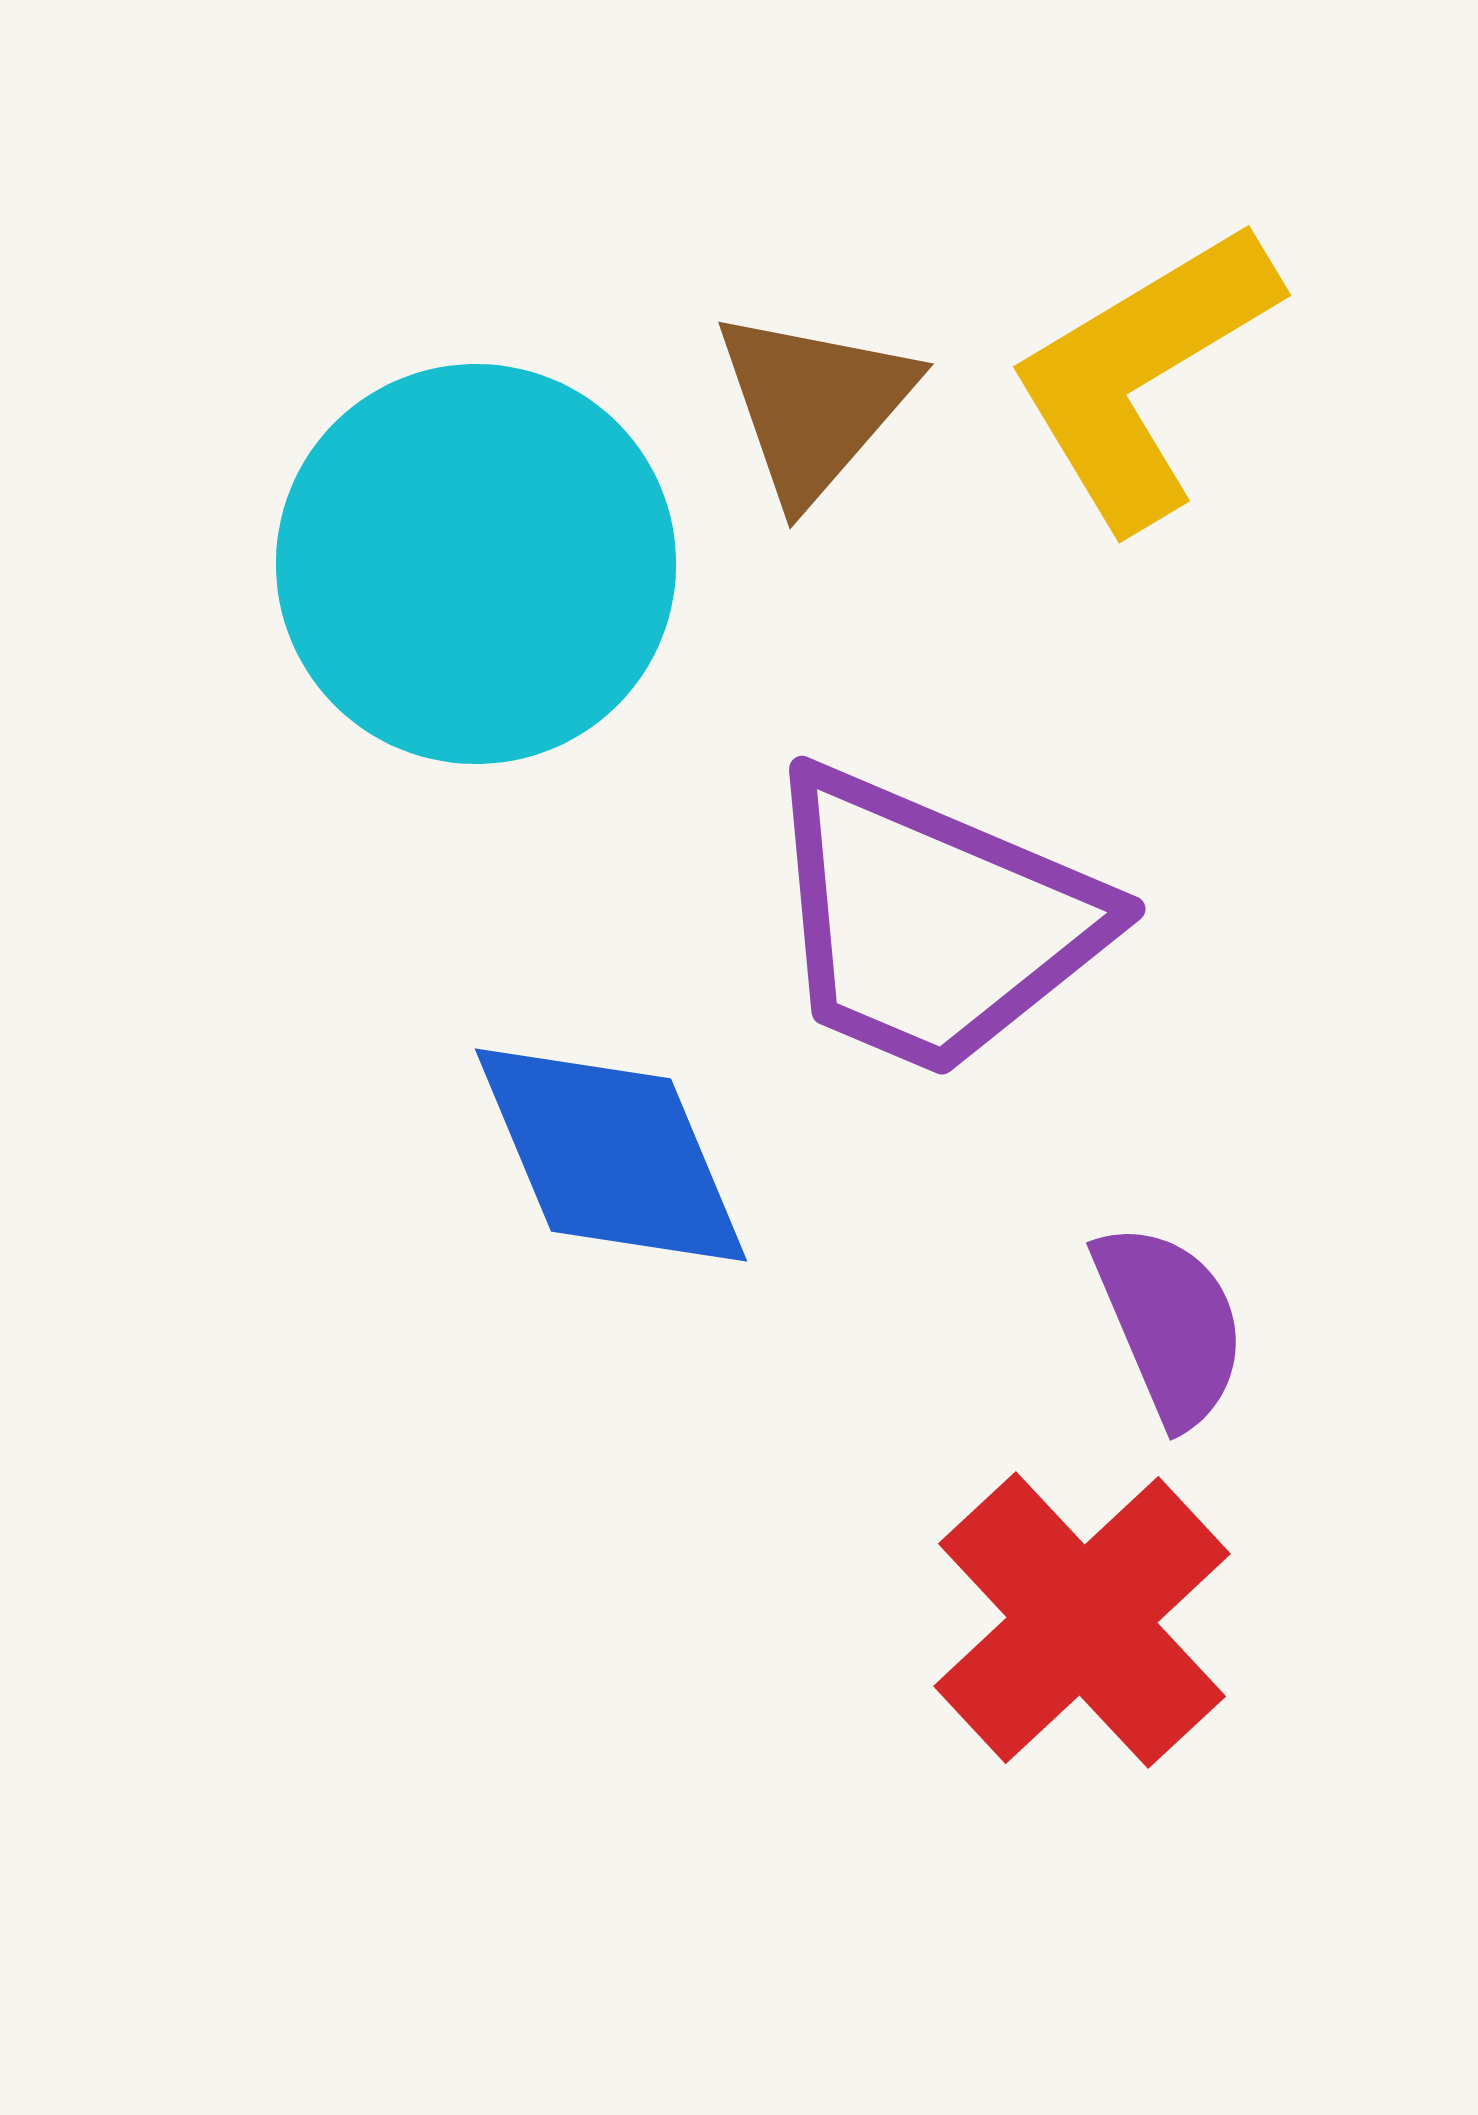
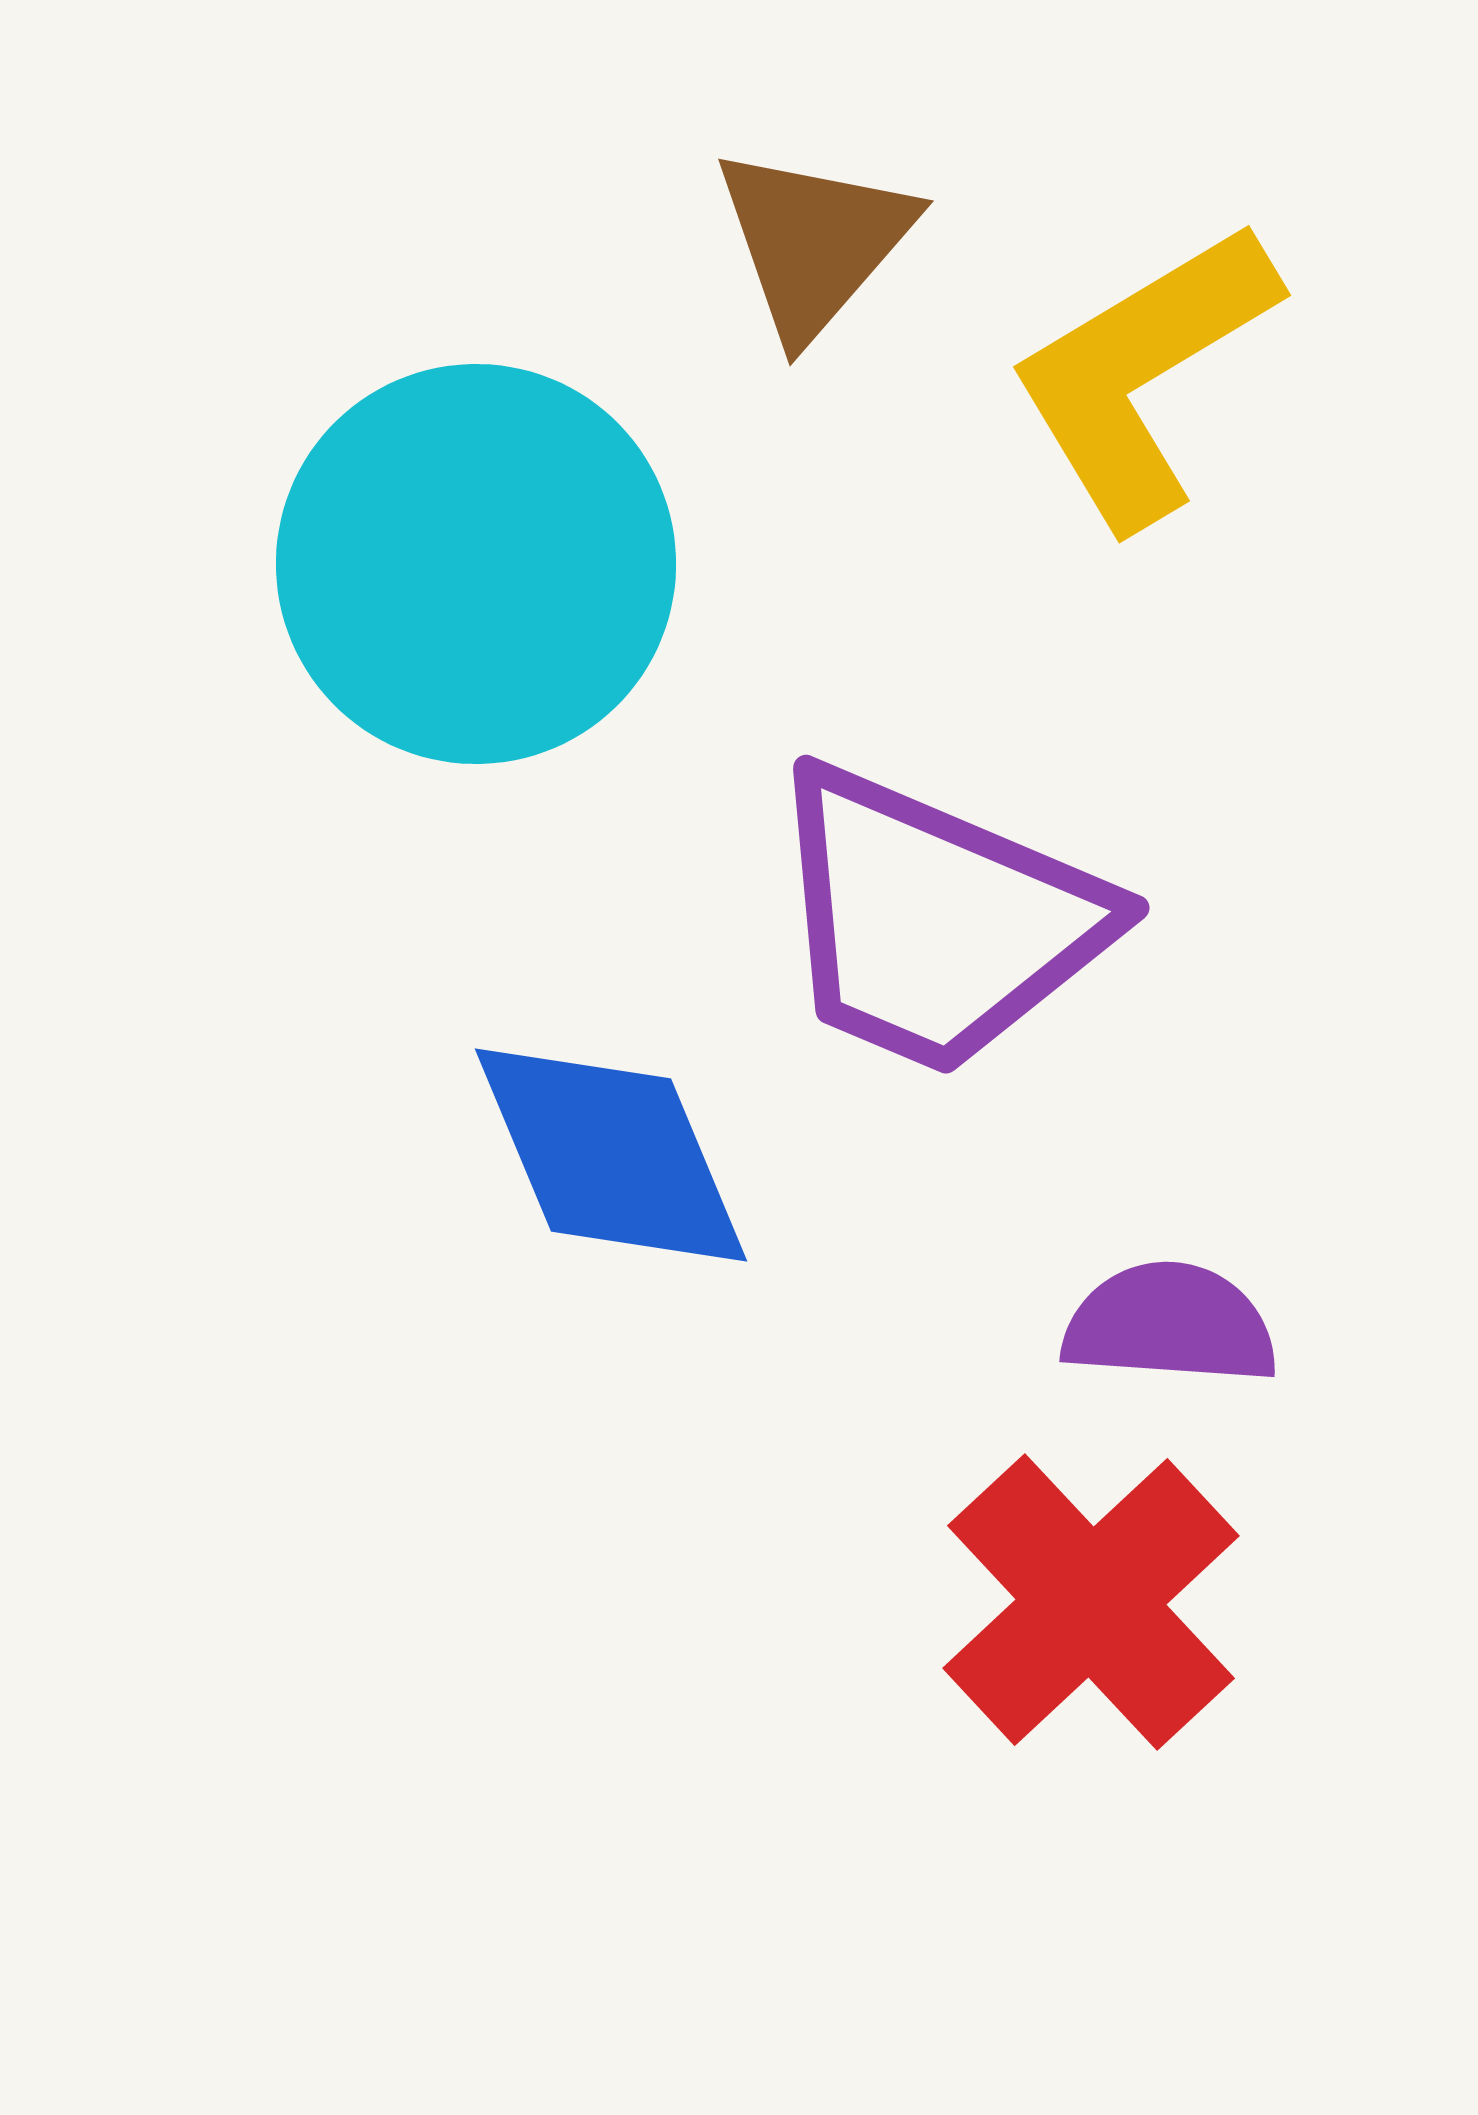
brown triangle: moved 163 px up
purple trapezoid: moved 4 px right, 1 px up
purple semicircle: rotated 63 degrees counterclockwise
red cross: moved 9 px right, 18 px up
